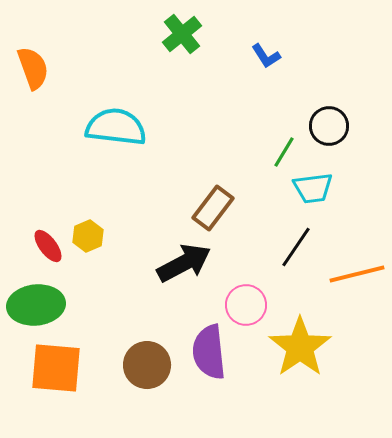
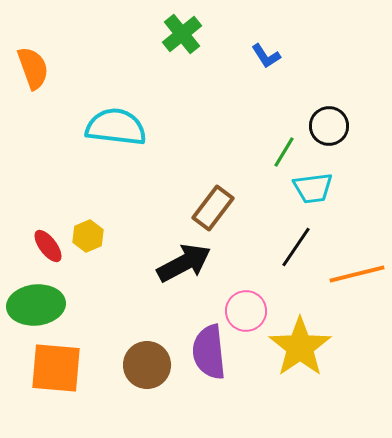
pink circle: moved 6 px down
